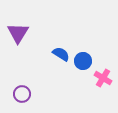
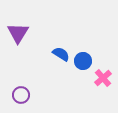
pink cross: rotated 18 degrees clockwise
purple circle: moved 1 px left, 1 px down
